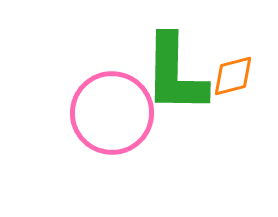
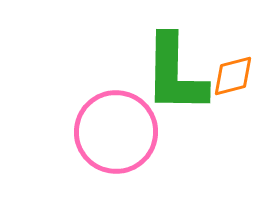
pink circle: moved 4 px right, 19 px down
